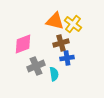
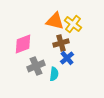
blue cross: rotated 32 degrees counterclockwise
cyan semicircle: rotated 16 degrees clockwise
